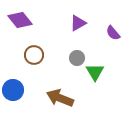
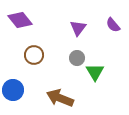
purple triangle: moved 5 px down; rotated 24 degrees counterclockwise
purple semicircle: moved 8 px up
